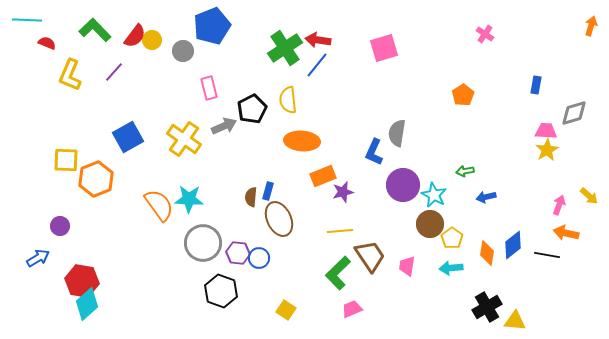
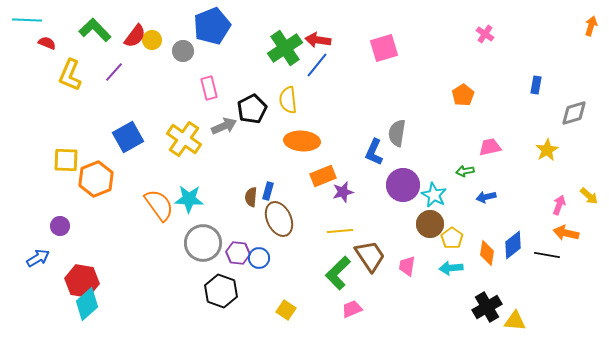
pink trapezoid at (546, 131): moved 56 px left, 16 px down; rotated 15 degrees counterclockwise
